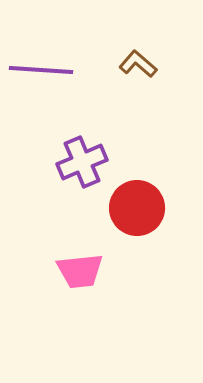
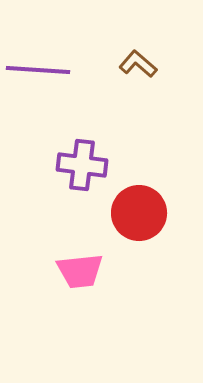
purple line: moved 3 px left
purple cross: moved 3 px down; rotated 30 degrees clockwise
red circle: moved 2 px right, 5 px down
